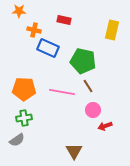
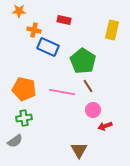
blue rectangle: moved 1 px up
green pentagon: rotated 20 degrees clockwise
orange pentagon: rotated 10 degrees clockwise
gray semicircle: moved 2 px left, 1 px down
brown triangle: moved 5 px right, 1 px up
